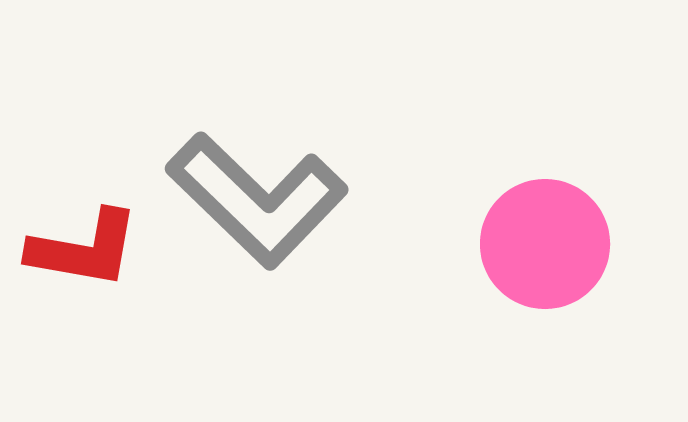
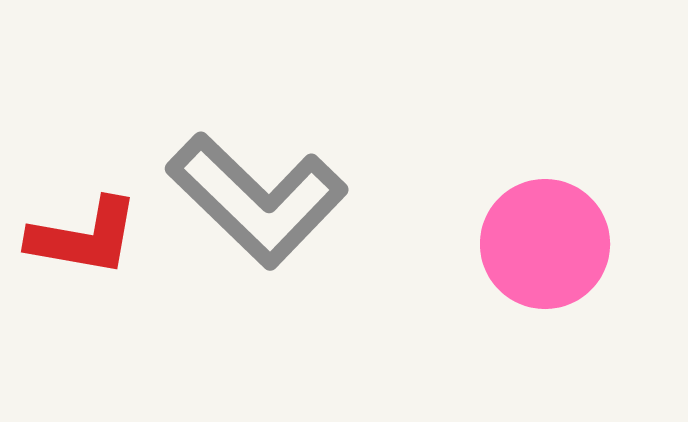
red L-shape: moved 12 px up
